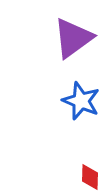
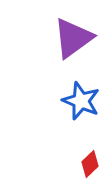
red diamond: moved 13 px up; rotated 44 degrees clockwise
